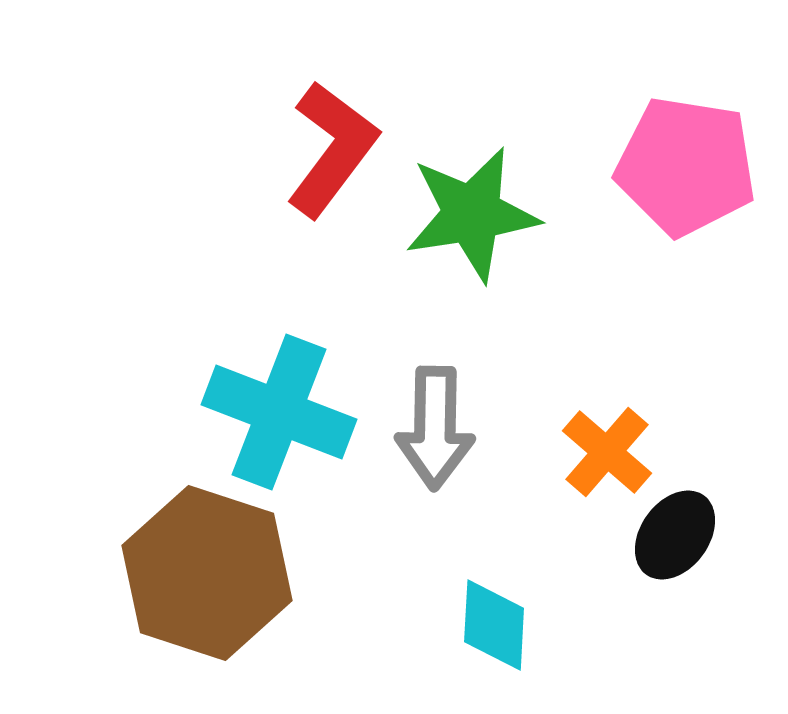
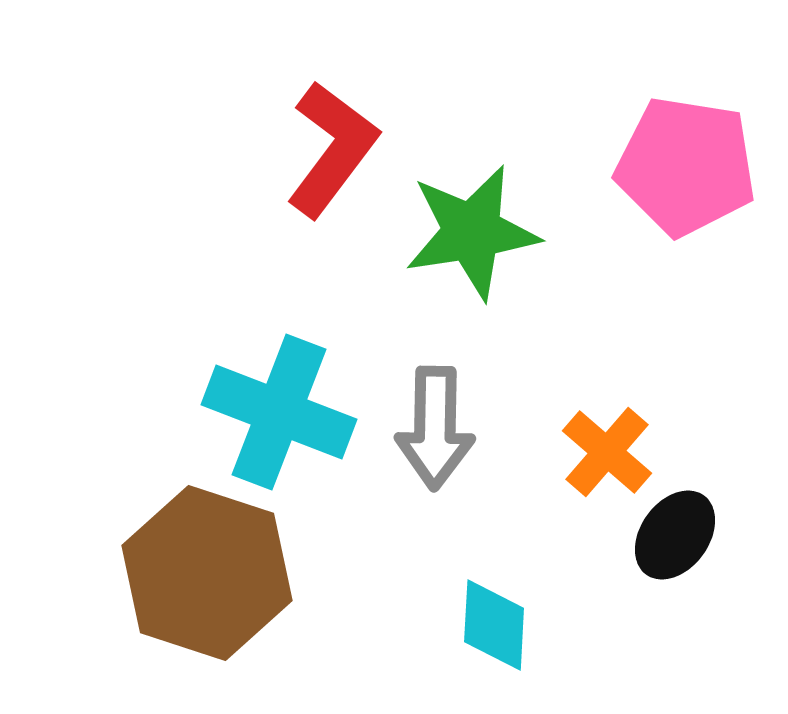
green star: moved 18 px down
